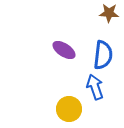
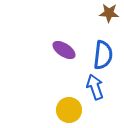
yellow circle: moved 1 px down
